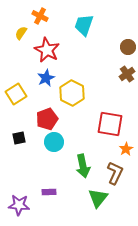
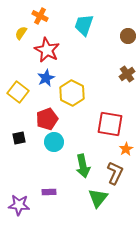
brown circle: moved 11 px up
yellow square: moved 2 px right, 2 px up; rotated 20 degrees counterclockwise
